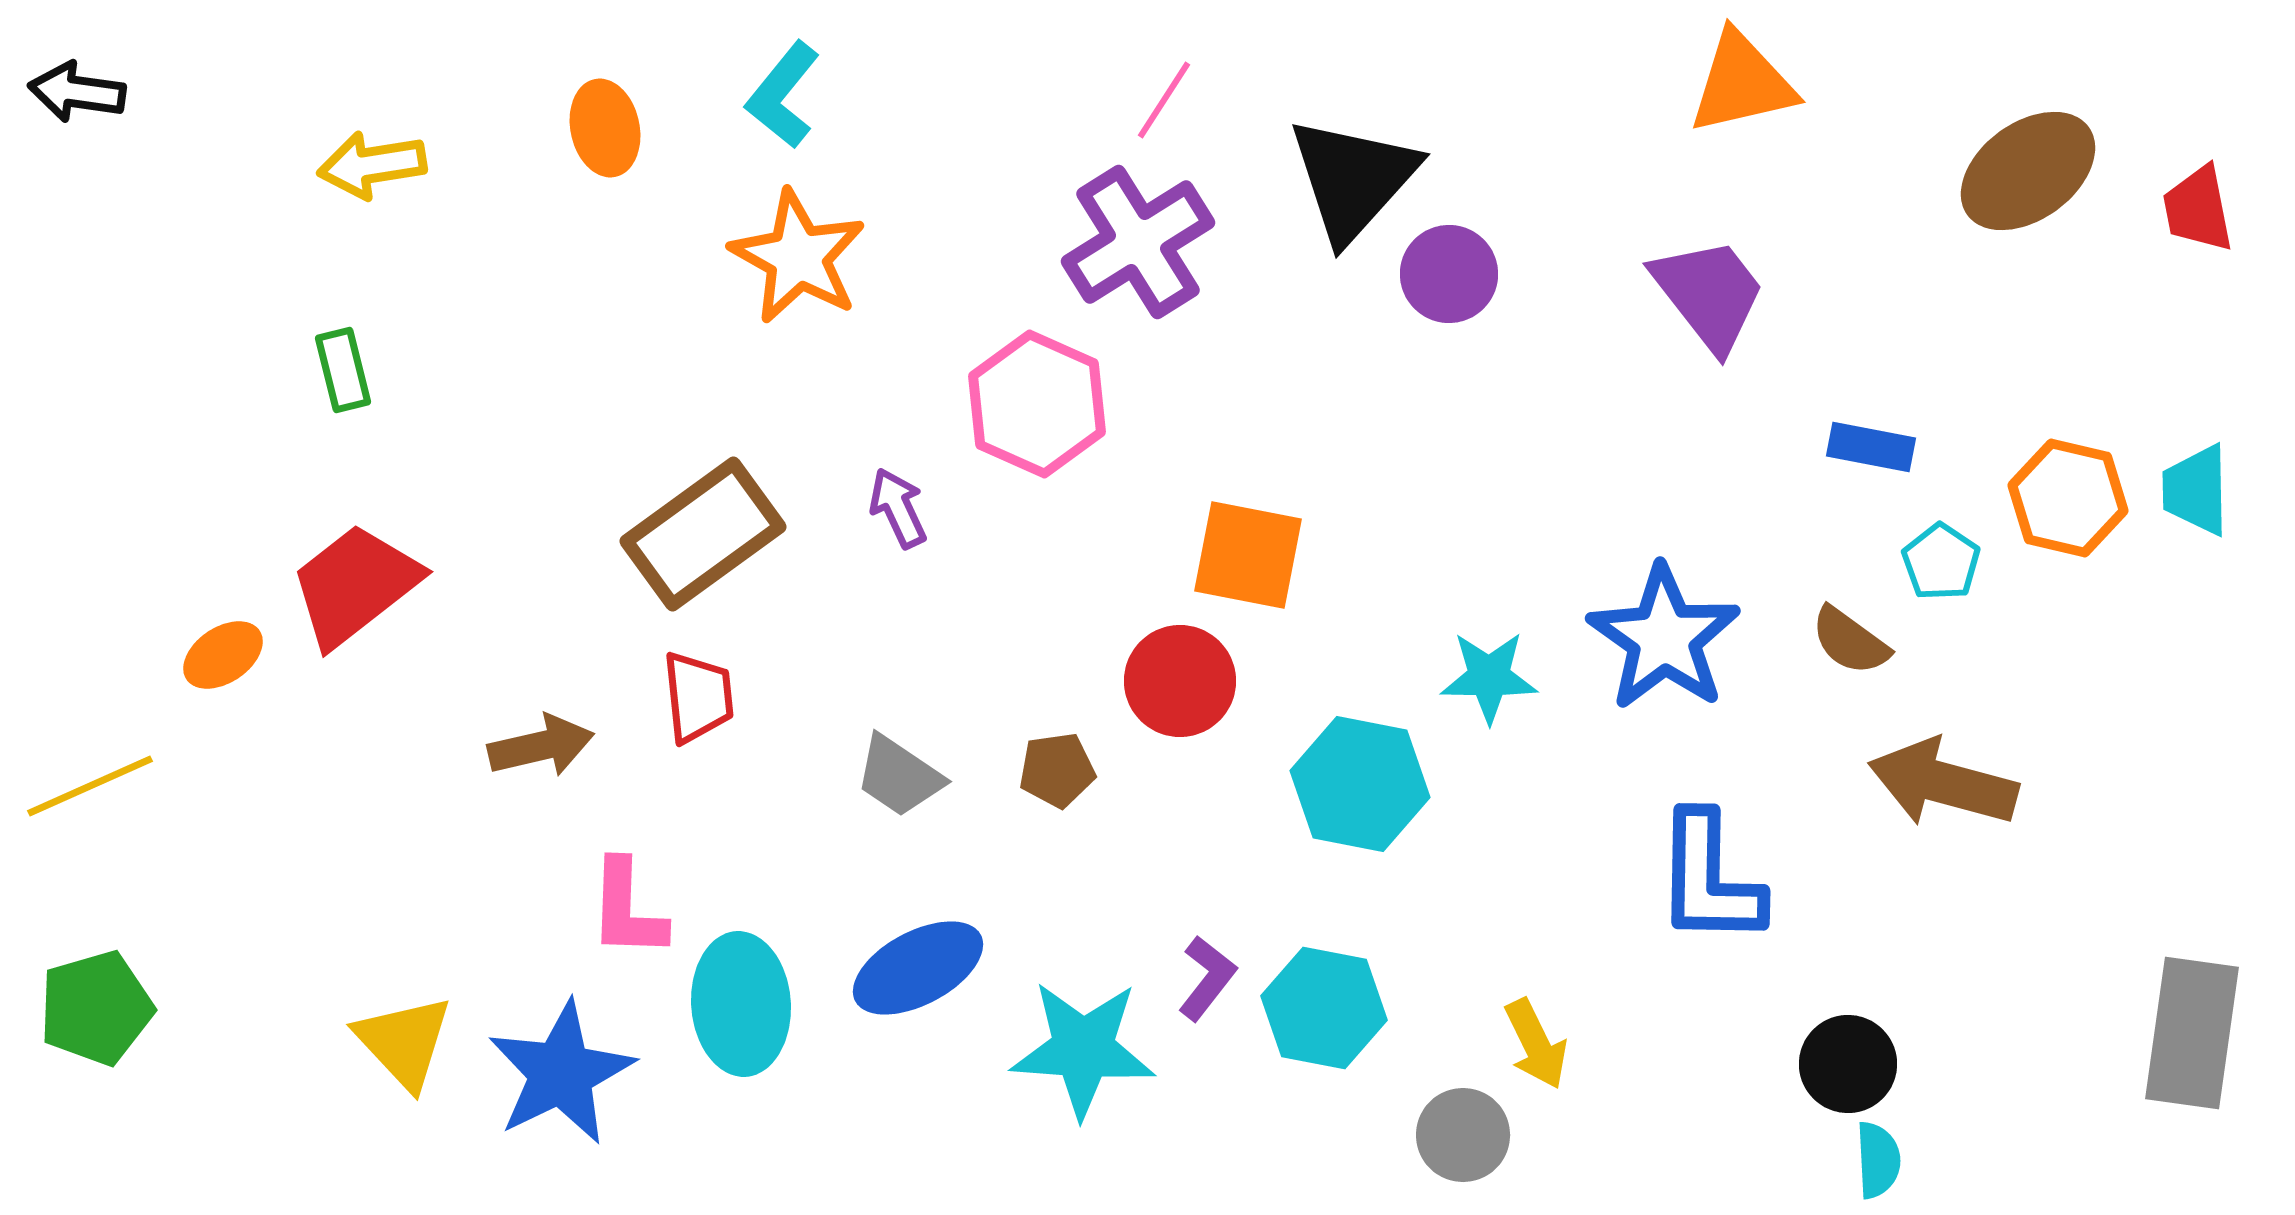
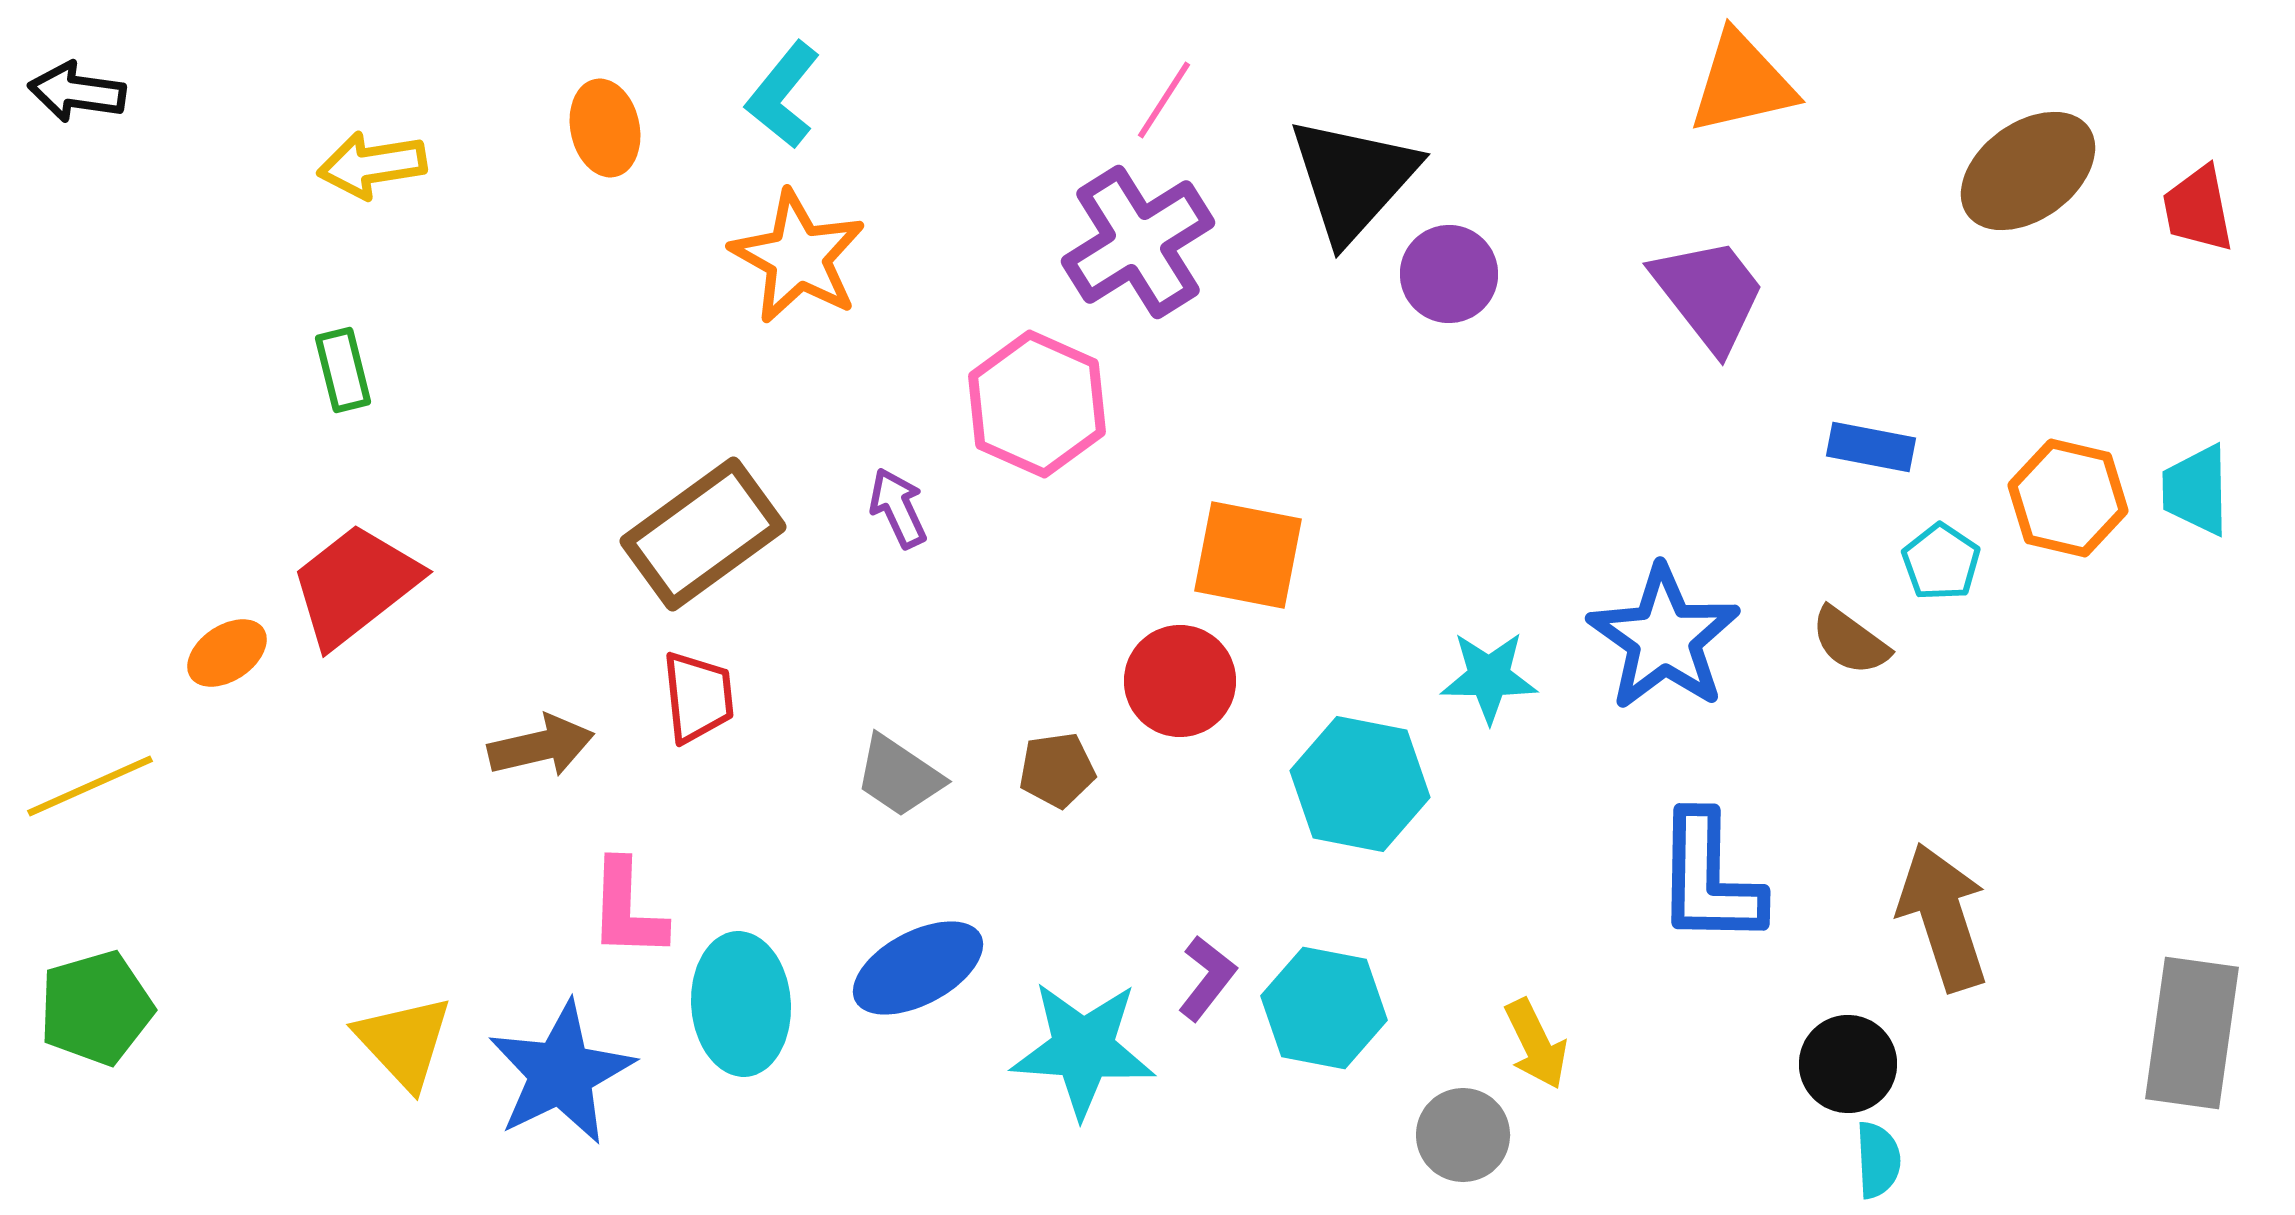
orange ellipse at (223, 655): moved 4 px right, 2 px up
brown arrow at (1943, 783): moved 134 px down; rotated 57 degrees clockwise
